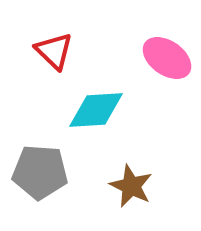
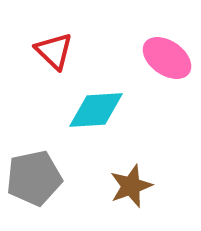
gray pentagon: moved 6 px left, 6 px down; rotated 16 degrees counterclockwise
brown star: rotated 27 degrees clockwise
